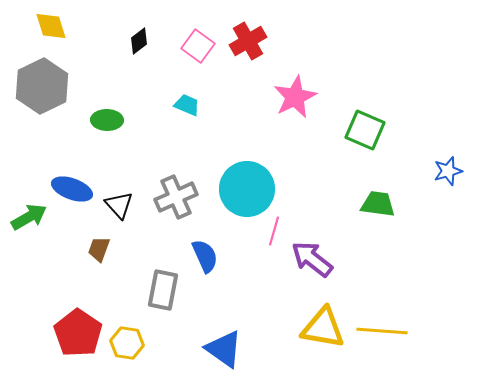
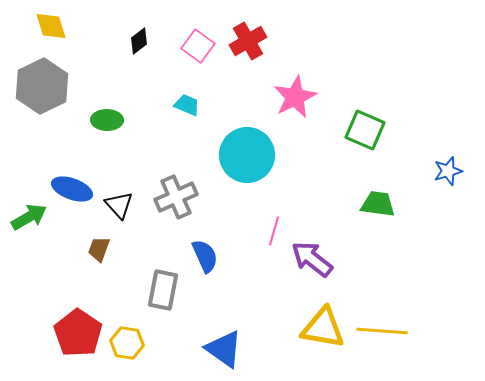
cyan circle: moved 34 px up
